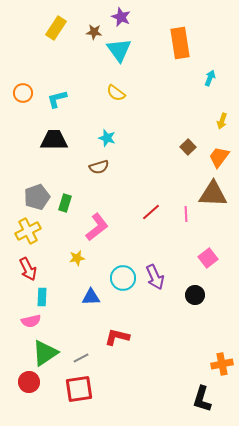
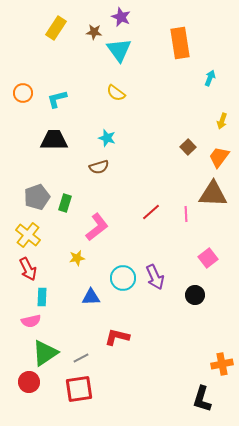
yellow cross: moved 4 px down; rotated 25 degrees counterclockwise
